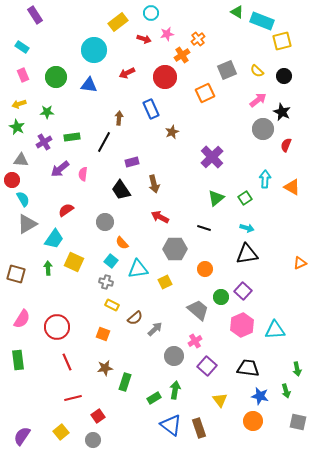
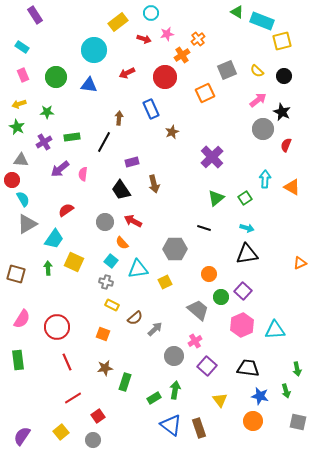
red arrow at (160, 217): moved 27 px left, 4 px down
orange circle at (205, 269): moved 4 px right, 5 px down
red line at (73, 398): rotated 18 degrees counterclockwise
